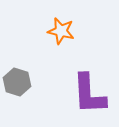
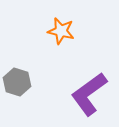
purple L-shape: rotated 57 degrees clockwise
